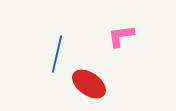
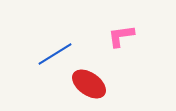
blue line: moved 2 px left; rotated 45 degrees clockwise
